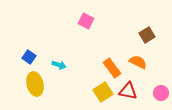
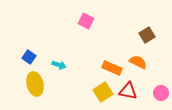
orange rectangle: rotated 30 degrees counterclockwise
